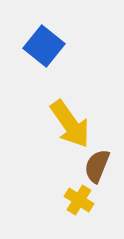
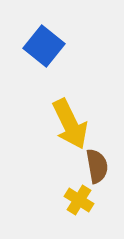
yellow arrow: rotated 9 degrees clockwise
brown semicircle: rotated 148 degrees clockwise
